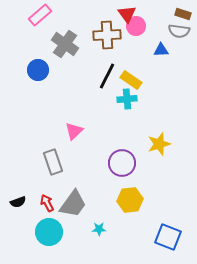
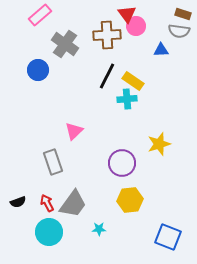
yellow rectangle: moved 2 px right, 1 px down
